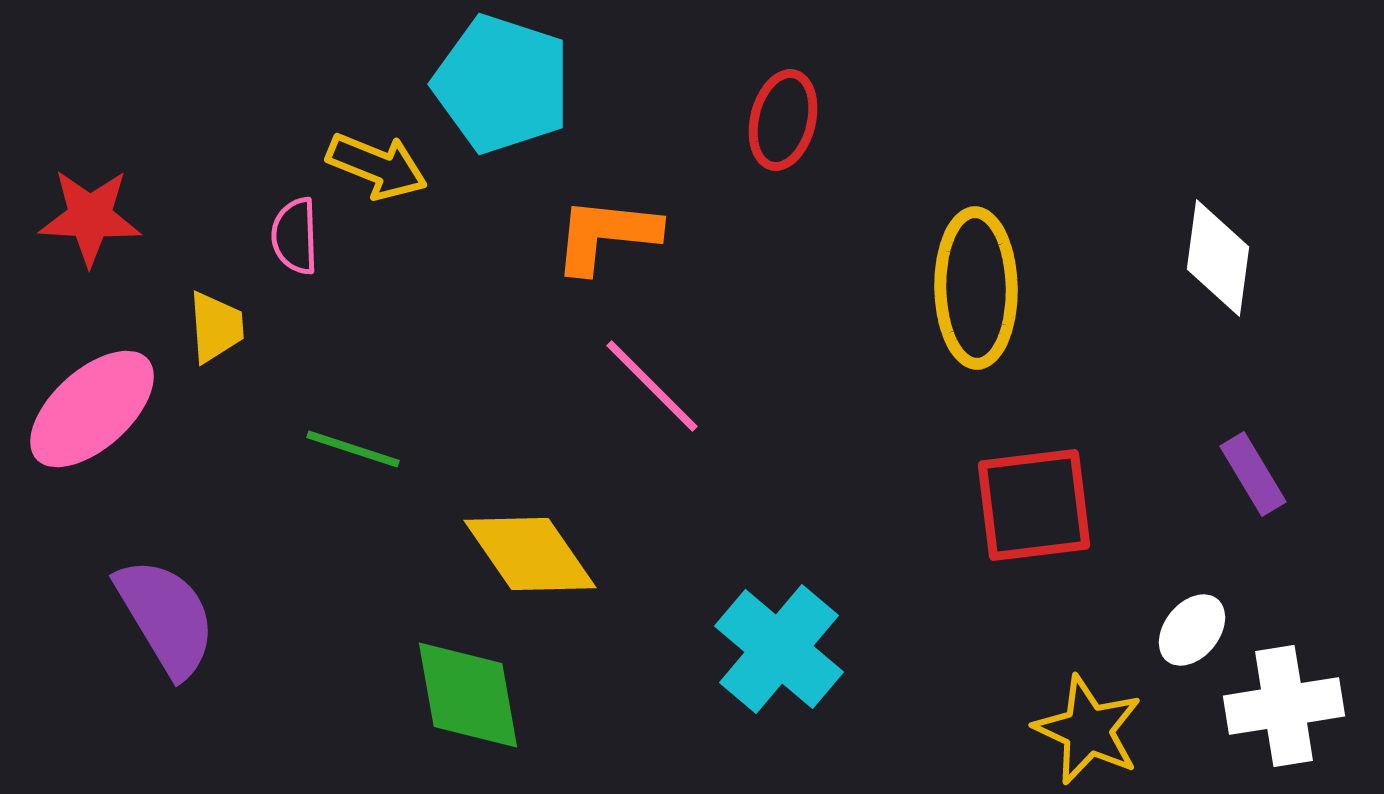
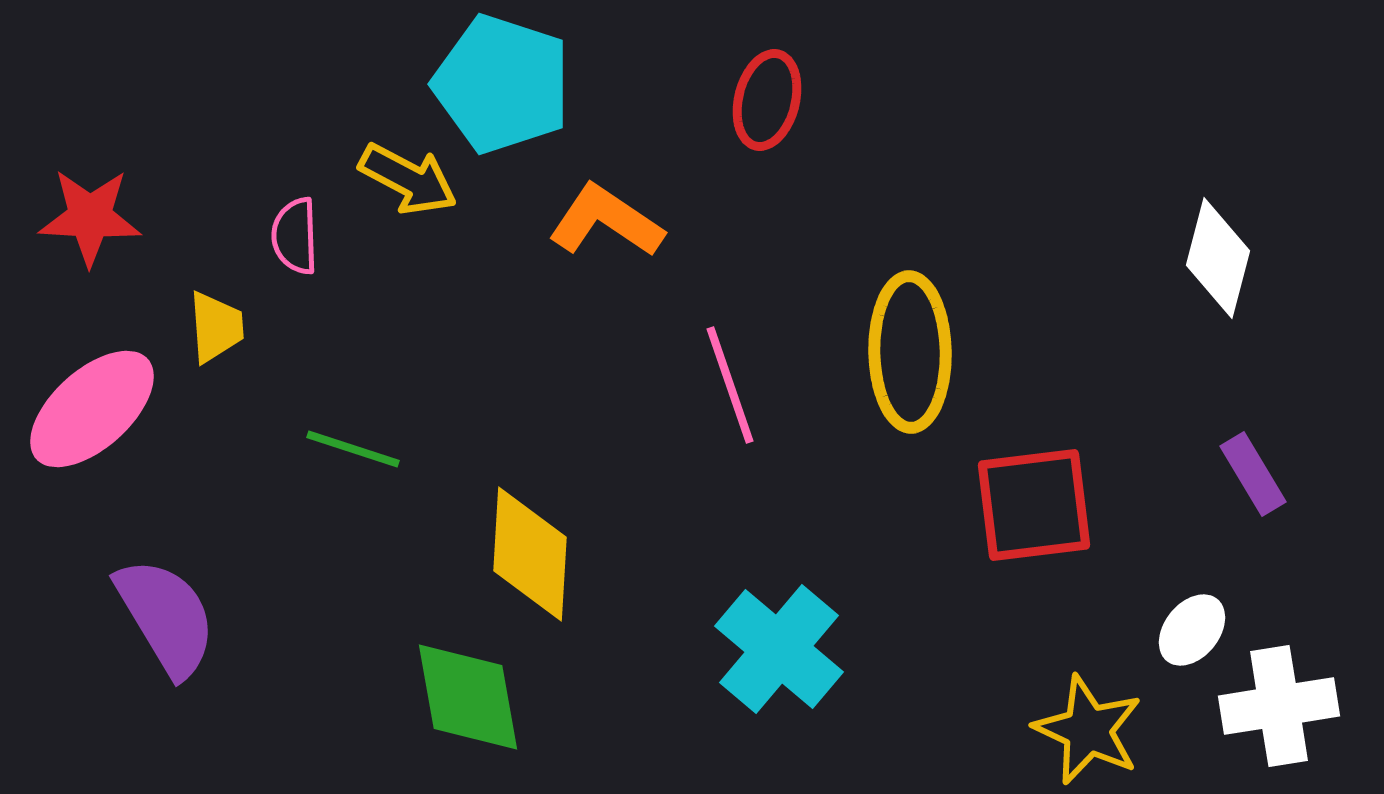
red ellipse: moved 16 px left, 20 px up
yellow arrow: moved 31 px right, 13 px down; rotated 6 degrees clockwise
orange L-shape: moved 14 px up; rotated 28 degrees clockwise
white diamond: rotated 7 degrees clockwise
yellow ellipse: moved 66 px left, 64 px down
pink line: moved 78 px right, 1 px up; rotated 26 degrees clockwise
yellow diamond: rotated 38 degrees clockwise
green diamond: moved 2 px down
white cross: moved 5 px left
